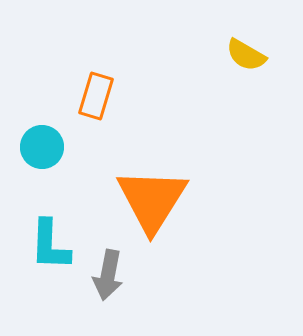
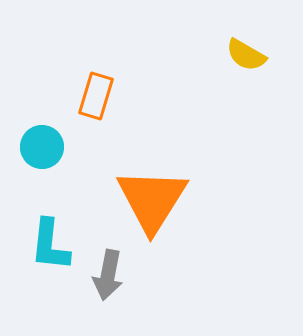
cyan L-shape: rotated 4 degrees clockwise
